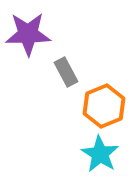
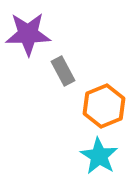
gray rectangle: moved 3 px left, 1 px up
cyan star: moved 1 px left, 2 px down
